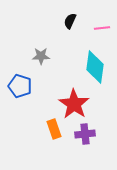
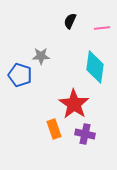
blue pentagon: moved 11 px up
purple cross: rotated 18 degrees clockwise
